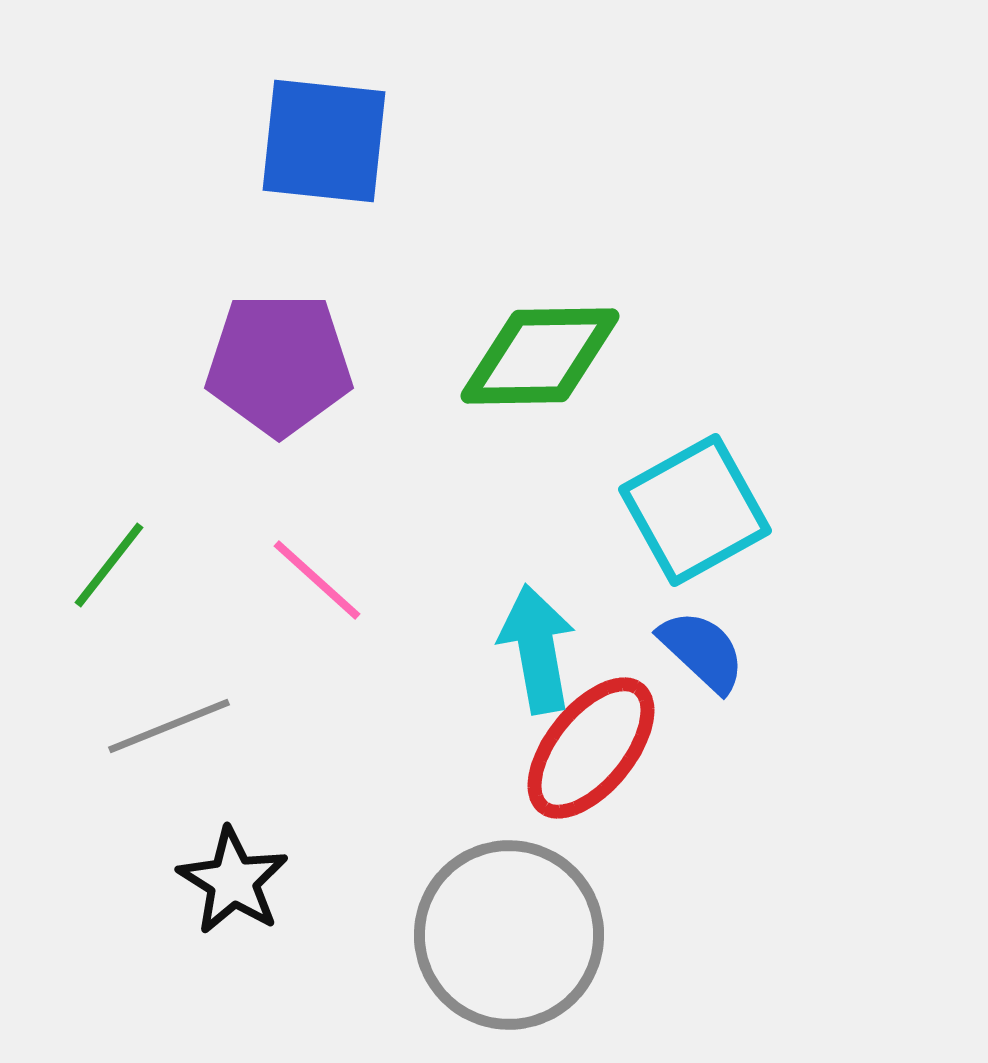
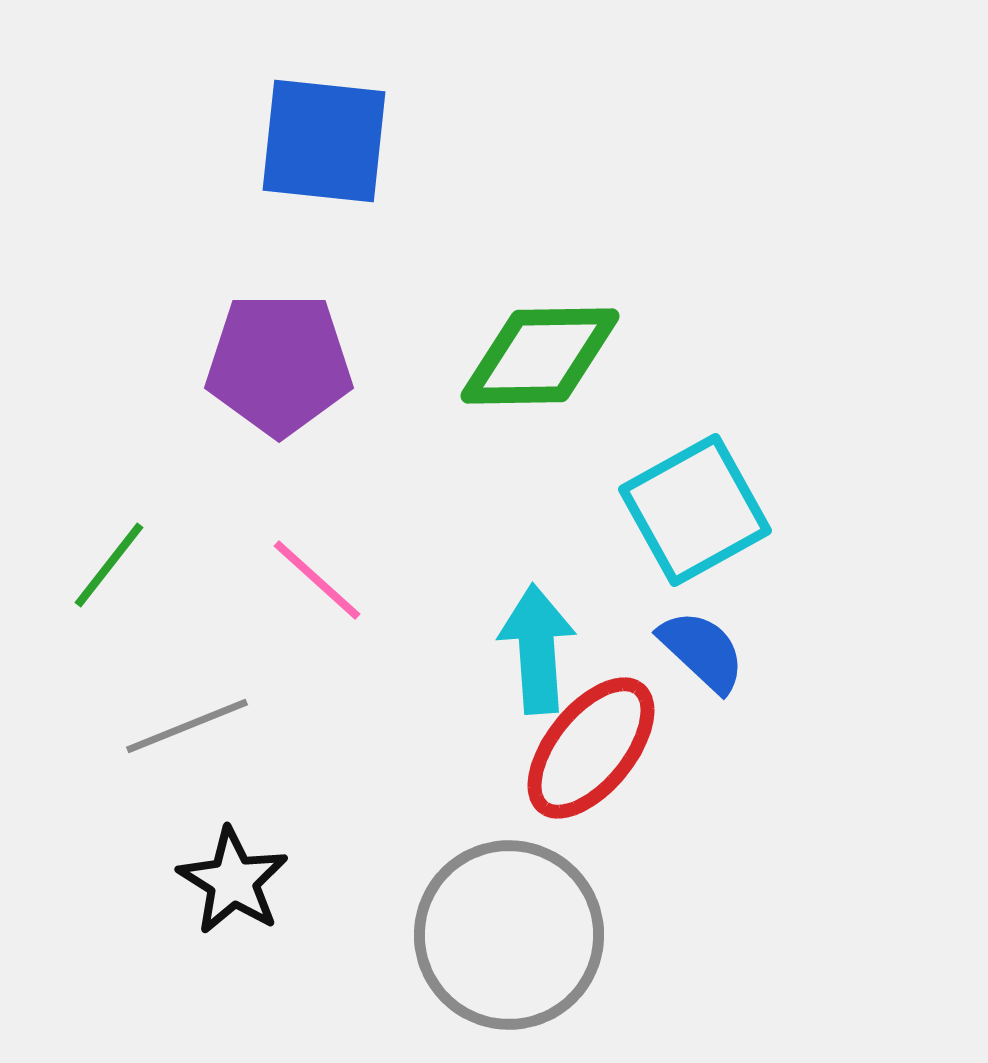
cyan arrow: rotated 6 degrees clockwise
gray line: moved 18 px right
